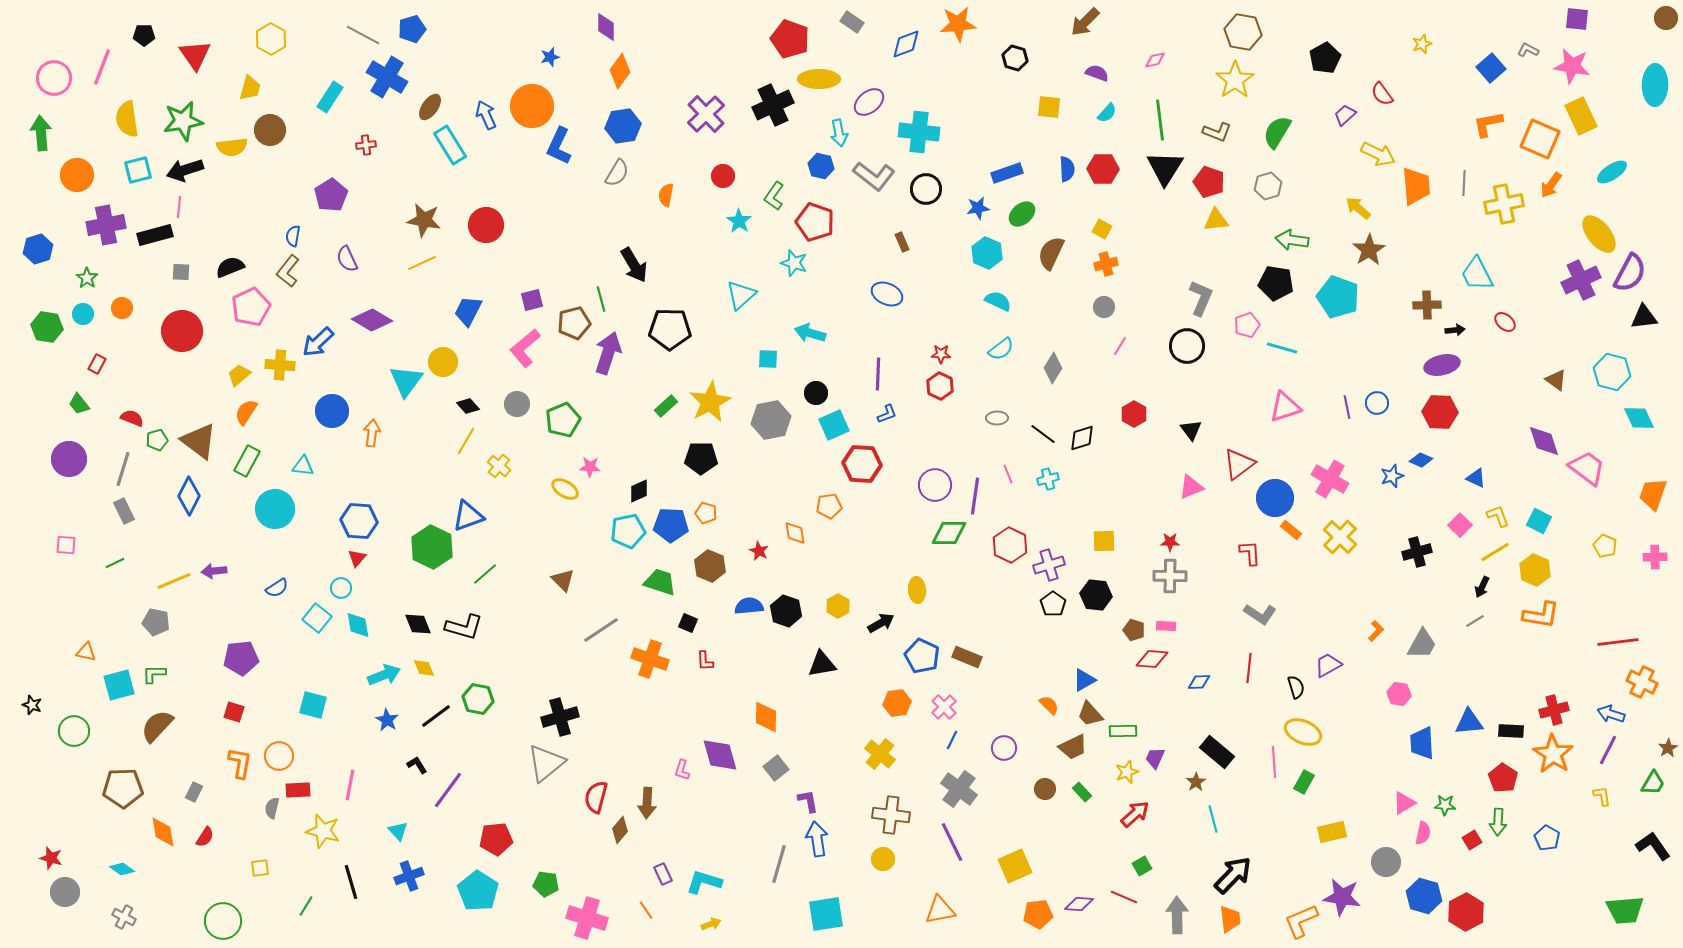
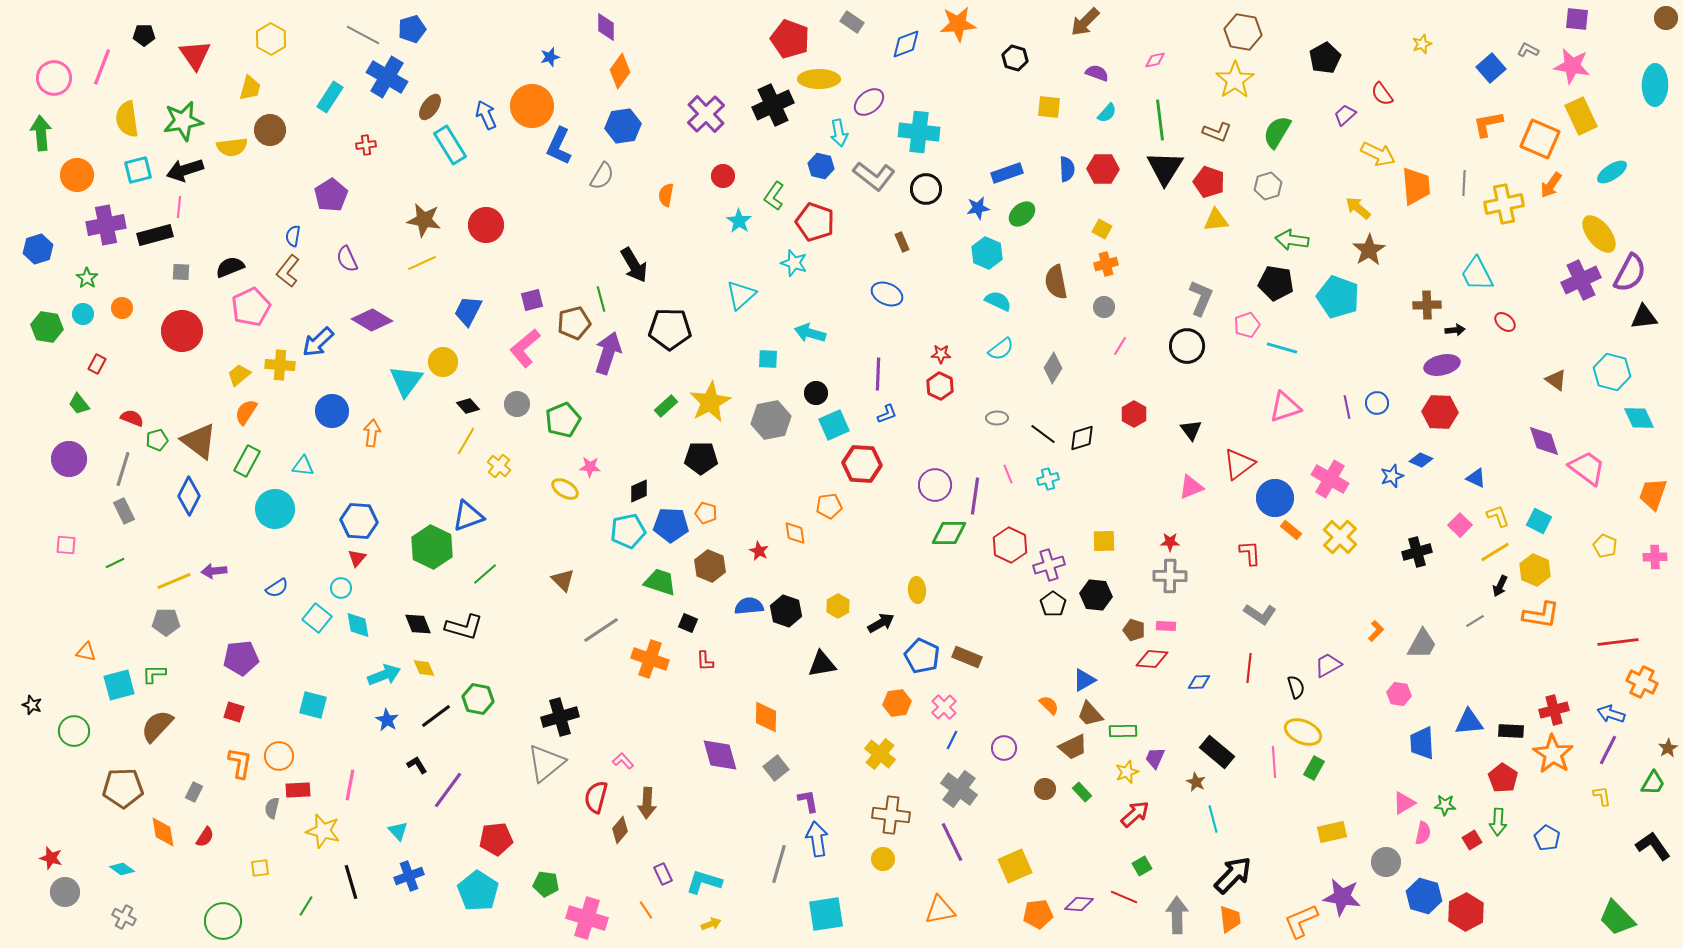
gray semicircle at (617, 173): moved 15 px left, 3 px down
brown semicircle at (1051, 253): moved 5 px right, 29 px down; rotated 36 degrees counterclockwise
black arrow at (1482, 587): moved 18 px right, 1 px up
gray pentagon at (156, 622): moved 10 px right; rotated 12 degrees counterclockwise
pink L-shape at (682, 770): moved 59 px left, 9 px up; rotated 120 degrees clockwise
brown star at (1196, 782): rotated 12 degrees counterclockwise
green rectangle at (1304, 782): moved 10 px right, 14 px up
green trapezoid at (1625, 910): moved 8 px left, 8 px down; rotated 51 degrees clockwise
